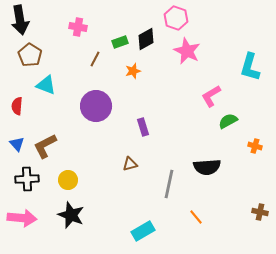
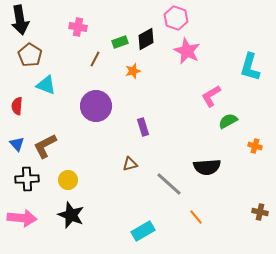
gray line: rotated 60 degrees counterclockwise
